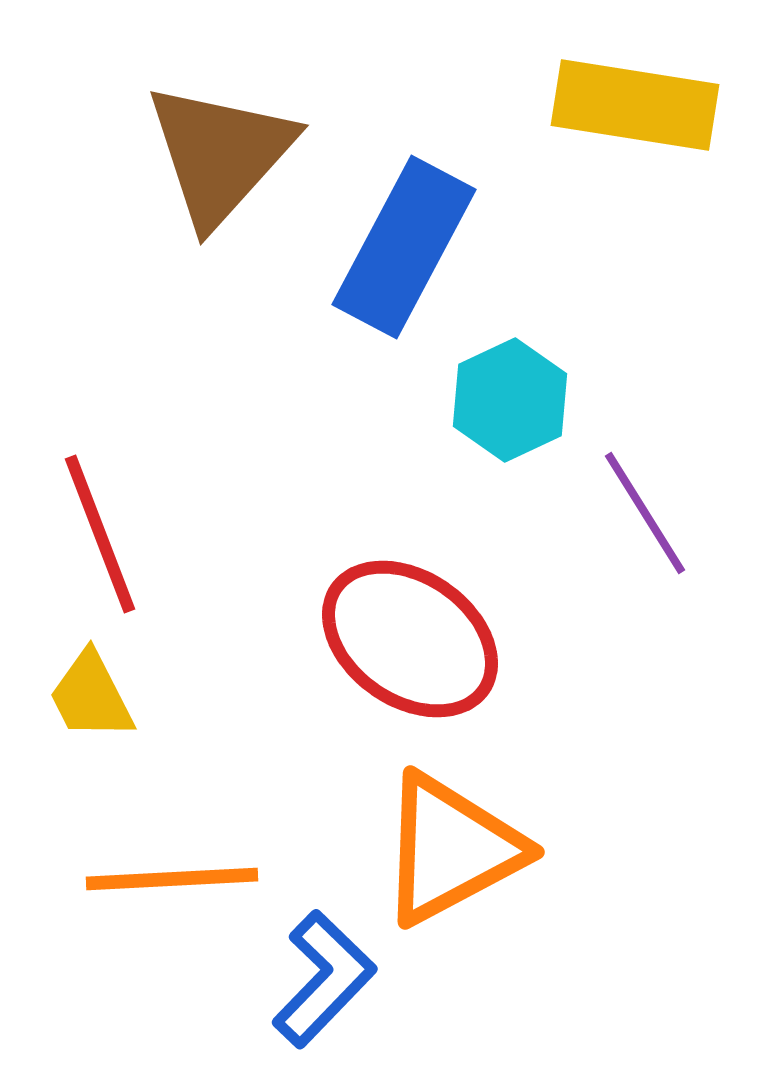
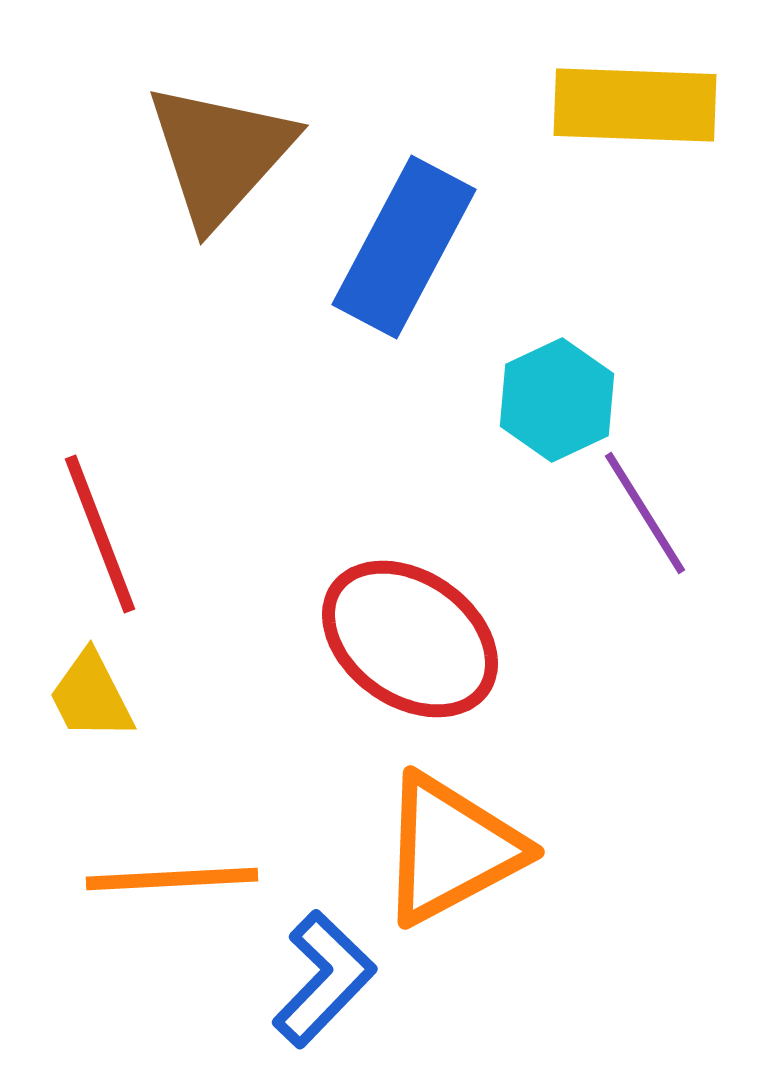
yellow rectangle: rotated 7 degrees counterclockwise
cyan hexagon: moved 47 px right
